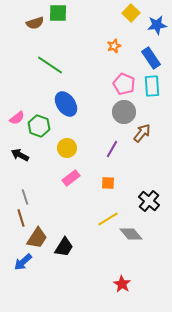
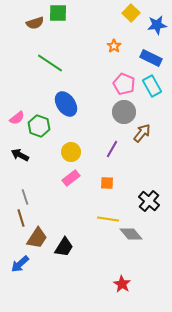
orange star: rotated 16 degrees counterclockwise
blue rectangle: rotated 30 degrees counterclockwise
green line: moved 2 px up
cyan rectangle: rotated 25 degrees counterclockwise
yellow circle: moved 4 px right, 4 px down
orange square: moved 1 px left
yellow line: rotated 40 degrees clockwise
blue arrow: moved 3 px left, 2 px down
